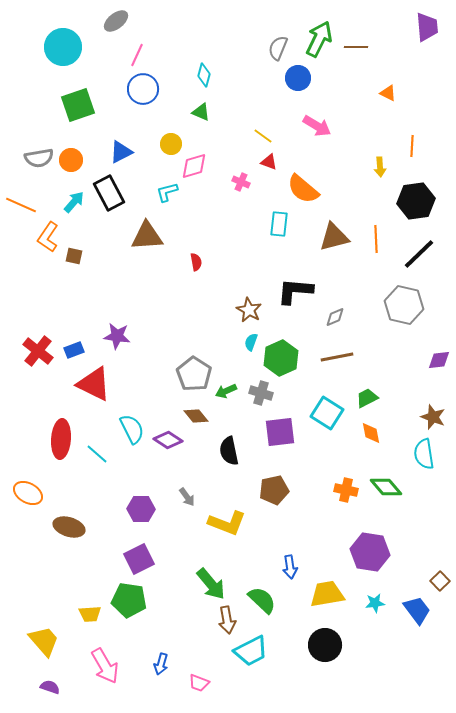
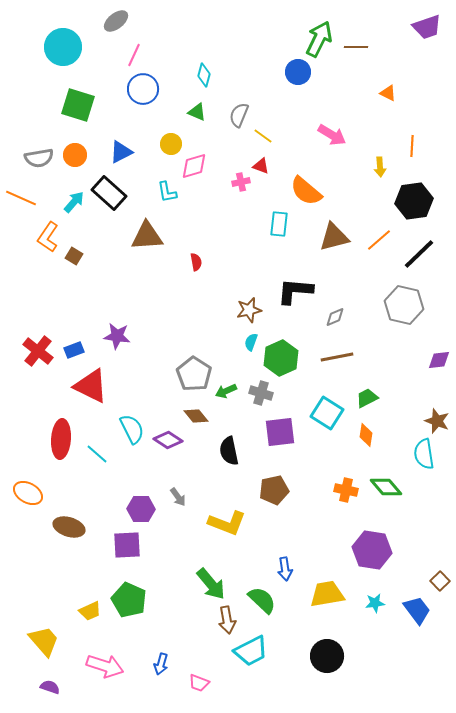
purple trapezoid at (427, 27): rotated 76 degrees clockwise
gray semicircle at (278, 48): moved 39 px left, 67 px down
pink line at (137, 55): moved 3 px left
blue circle at (298, 78): moved 6 px up
green square at (78, 105): rotated 36 degrees clockwise
green triangle at (201, 112): moved 4 px left
pink arrow at (317, 126): moved 15 px right, 9 px down
orange circle at (71, 160): moved 4 px right, 5 px up
red triangle at (269, 162): moved 8 px left, 4 px down
pink cross at (241, 182): rotated 36 degrees counterclockwise
orange semicircle at (303, 189): moved 3 px right, 2 px down
cyan L-shape at (167, 192): rotated 85 degrees counterclockwise
black rectangle at (109, 193): rotated 20 degrees counterclockwise
black hexagon at (416, 201): moved 2 px left
orange line at (21, 205): moved 7 px up
orange line at (376, 239): moved 3 px right, 1 px down; rotated 52 degrees clockwise
brown square at (74, 256): rotated 18 degrees clockwise
brown star at (249, 310): rotated 30 degrees clockwise
red triangle at (94, 384): moved 3 px left, 2 px down
brown star at (433, 417): moved 4 px right, 4 px down
orange diamond at (371, 433): moved 5 px left, 2 px down; rotated 20 degrees clockwise
gray arrow at (187, 497): moved 9 px left
purple hexagon at (370, 552): moved 2 px right, 2 px up
purple square at (139, 559): moved 12 px left, 14 px up; rotated 24 degrees clockwise
blue arrow at (290, 567): moved 5 px left, 2 px down
green pentagon at (129, 600): rotated 16 degrees clockwise
yellow trapezoid at (90, 614): moved 3 px up; rotated 20 degrees counterclockwise
black circle at (325, 645): moved 2 px right, 11 px down
pink arrow at (105, 666): rotated 42 degrees counterclockwise
